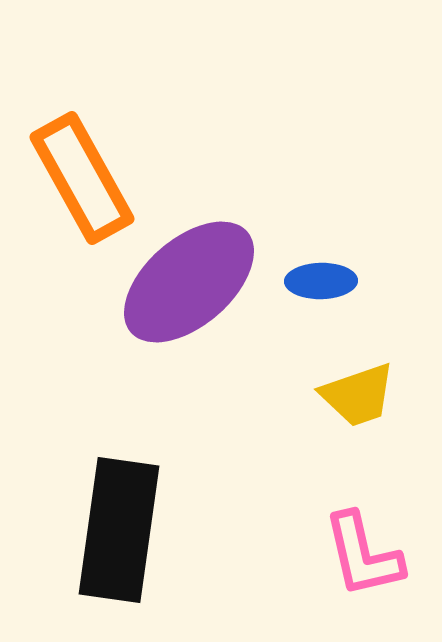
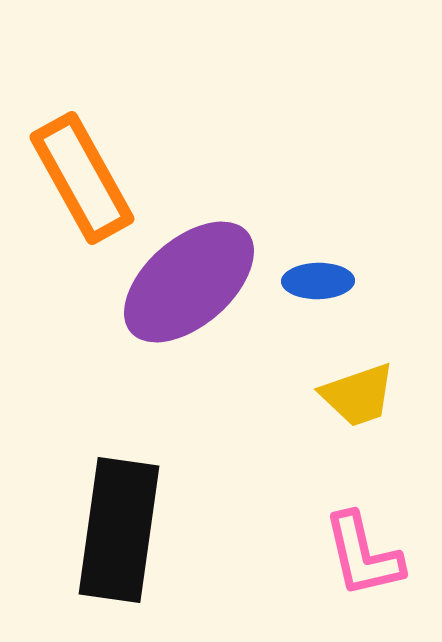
blue ellipse: moved 3 px left
